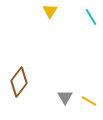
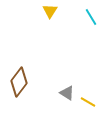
gray triangle: moved 2 px right, 4 px up; rotated 28 degrees counterclockwise
yellow line: moved 1 px left, 1 px down
